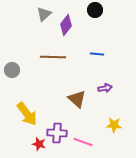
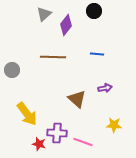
black circle: moved 1 px left, 1 px down
